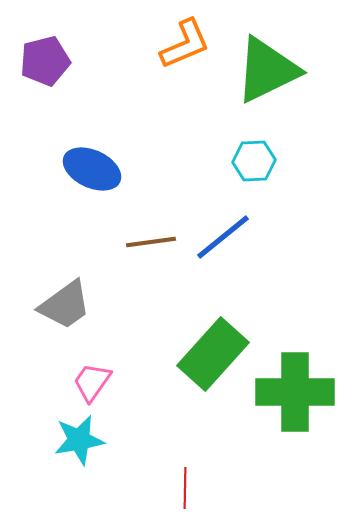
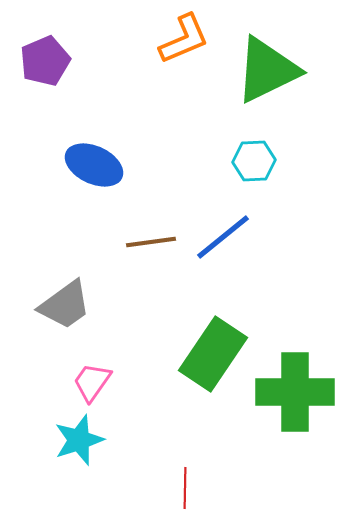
orange L-shape: moved 1 px left, 5 px up
purple pentagon: rotated 9 degrees counterclockwise
blue ellipse: moved 2 px right, 4 px up
green rectangle: rotated 8 degrees counterclockwise
cyan star: rotated 9 degrees counterclockwise
